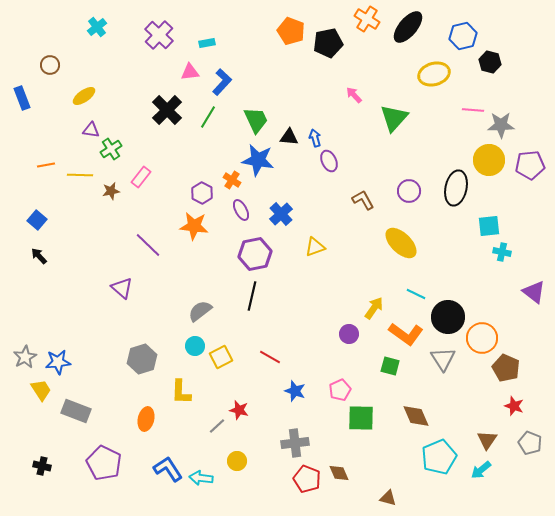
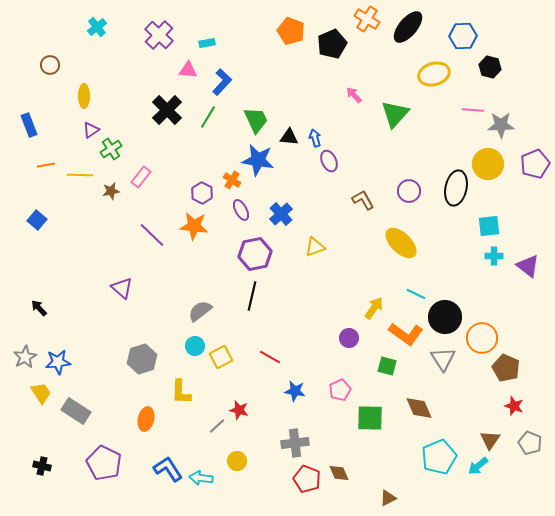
blue hexagon at (463, 36): rotated 12 degrees clockwise
black pentagon at (328, 43): moved 4 px right, 1 px down; rotated 12 degrees counterclockwise
black hexagon at (490, 62): moved 5 px down
pink triangle at (190, 72): moved 2 px left, 2 px up; rotated 12 degrees clockwise
yellow ellipse at (84, 96): rotated 55 degrees counterclockwise
blue rectangle at (22, 98): moved 7 px right, 27 px down
green triangle at (394, 118): moved 1 px right, 4 px up
purple triangle at (91, 130): rotated 42 degrees counterclockwise
yellow circle at (489, 160): moved 1 px left, 4 px down
purple pentagon at (530, 165): moved 5 px right, 1 px up; rotated 16 degrees counterclockwise
purple line at (148, 245): moved 4 px right, 10 px up
cyan cross at (502, 252): moved 8 px left, 4 px down; rotated 12 degrees counterclockwise
black arrow at (39, 256): moved 52 px down
purple triangle at (534, 292): moved 6 px left, 26 px up
black circle at (448, 317): moved 3 px left
purple circle at (349, 334): moved 4 px down
green square at (390, 366): moved 3 px left
yellow trapezoid at (41, 390): moved 3 px down
blue star at (295, 391): rotated 10 degrees counterclockwise
gray rectangle at (76, 411): rotated 12 degrees clockwise
brown diamond at (416, 416): moved 3 px right, 8 px up
green square at (361, 418): moved 9 px right
brown triangle at (487, 440): moved 3 px right
cyan arrow at (481, 470): moved 3 px left, 4 px up
brown triangle at (388, 498): rotated 42 degrees counterclockwise
